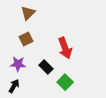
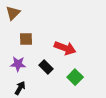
brown triangle: moved 15 px left
brown square: rotated 24 degrees clockwise
red arrow: rotated 50 degrees counterclockwise
green square: moved 10 px right, 5 px up
black arrow: moved 6 px right, 2 px down
